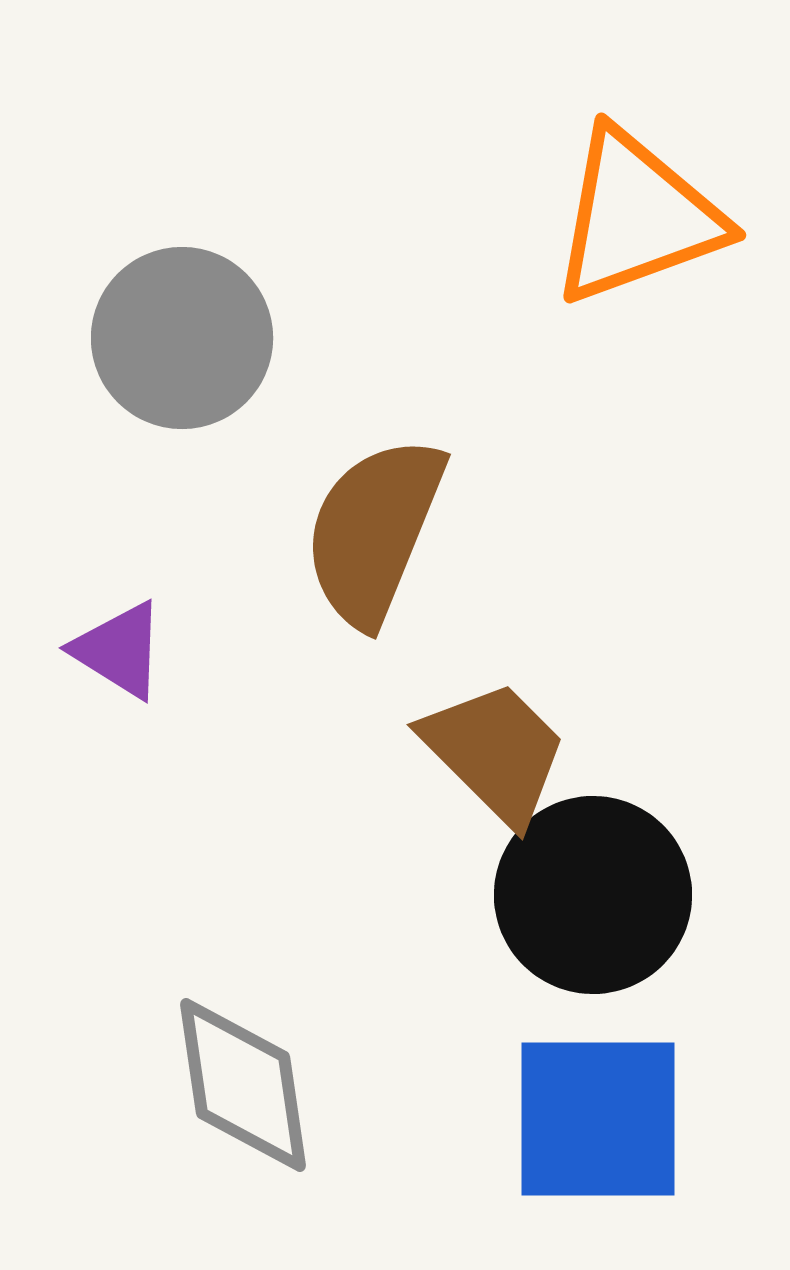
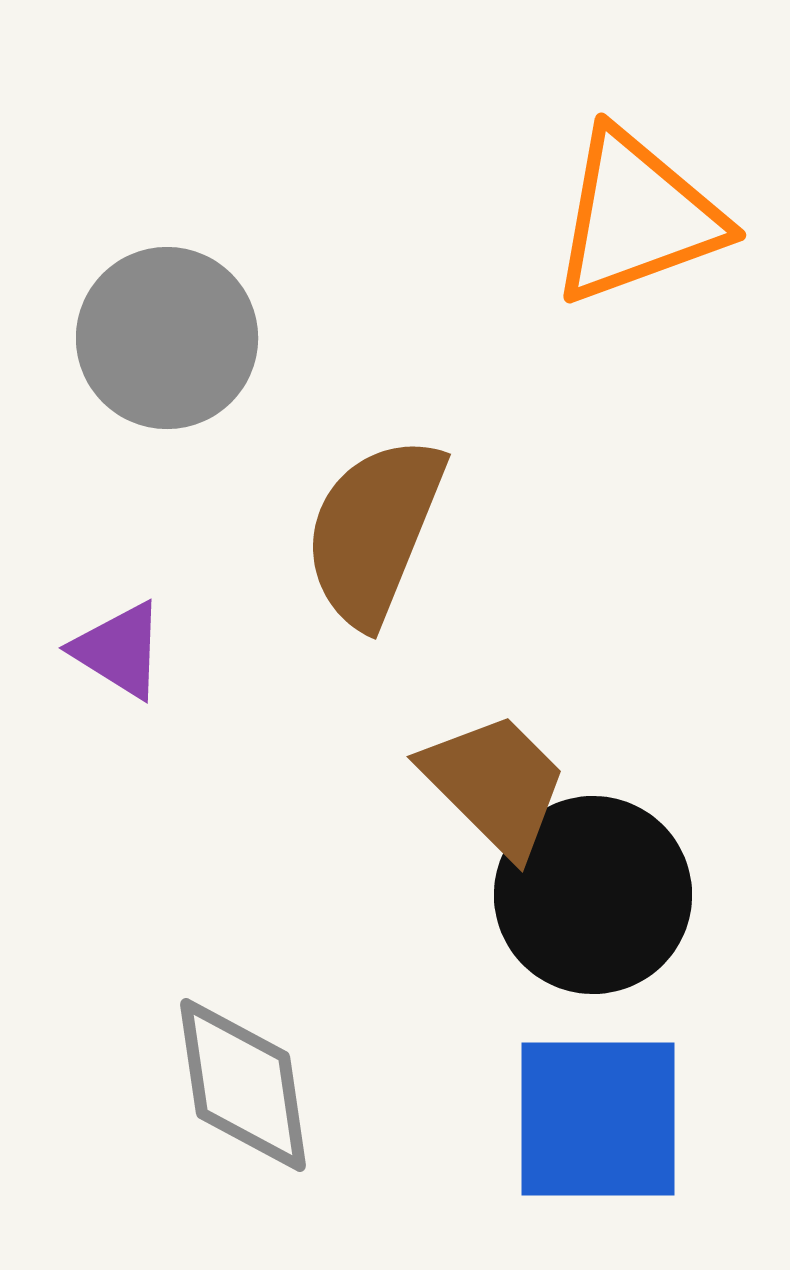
gray circle: moved 15 px left
brown trapezoid: moved 32 px down
